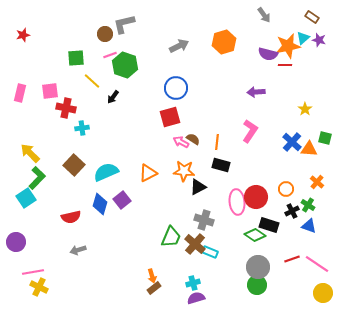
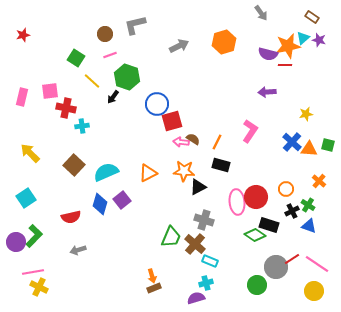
gray arrow at (264, 15): moved 3 px left, 2 px up
gray L-shape at (124, 24): moved 11 px right, 1 px down
green square at (76, 58): rotated 36 degrees clockwise
green hexagon at (125, 65): moved 2 px right, 12 px down
blue circle at (176, 88): moved 19 px left, 16 px down
purple arrow at (256, 92): moved 11 px right
pink rectangle at (20, 93): moved 2 px right, 4 px down
yellow star at (305, 109): moved 1 px right, 5 px down; rotated 24 degrees clockwise
red square at (170, 117): moved 2 px right, 4 px down
cyan cross at (82, 128): moved 2 px up
green square at (325, 138): moved 3 px right, 7 px down
pink arrow at (181, 142): rotated 21 degrees counterclockwise
orange line at (217, 142): rotated 21 degrees clockwise
green L-shape at (37, 178): moved 3 px left, 58 px down
orange cross at (317, 182): moved 2 px right, 1 px up
cyan rectangle at (210, 252): moved 9 px down
red line at (292, 259): rotated 14 degrees counterclockwise
gray circle at (258, 267): moved 18 px right
cyan cross at (193, 283): moved 13 px right
brown rectangle at (154, 288): rotated 16 degrees clockwise
yellow circle at (323, 293): moved 9 px left, 2 px up
